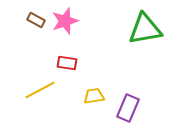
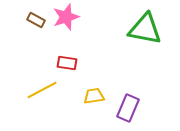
pink star: moved 1 px right, 4 px up
green triangle: rotated 21 degrees clockwise
yellow line: moved 2 px right
